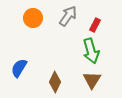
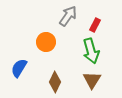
orange circle: moved 13 px right, 24 px down
